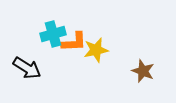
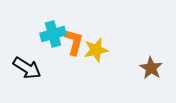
orange L-shape: rotated 72 degrees counterclockwise
brown star: moved 8 px right, 3 px up; rotated 10 degrees clockwise
